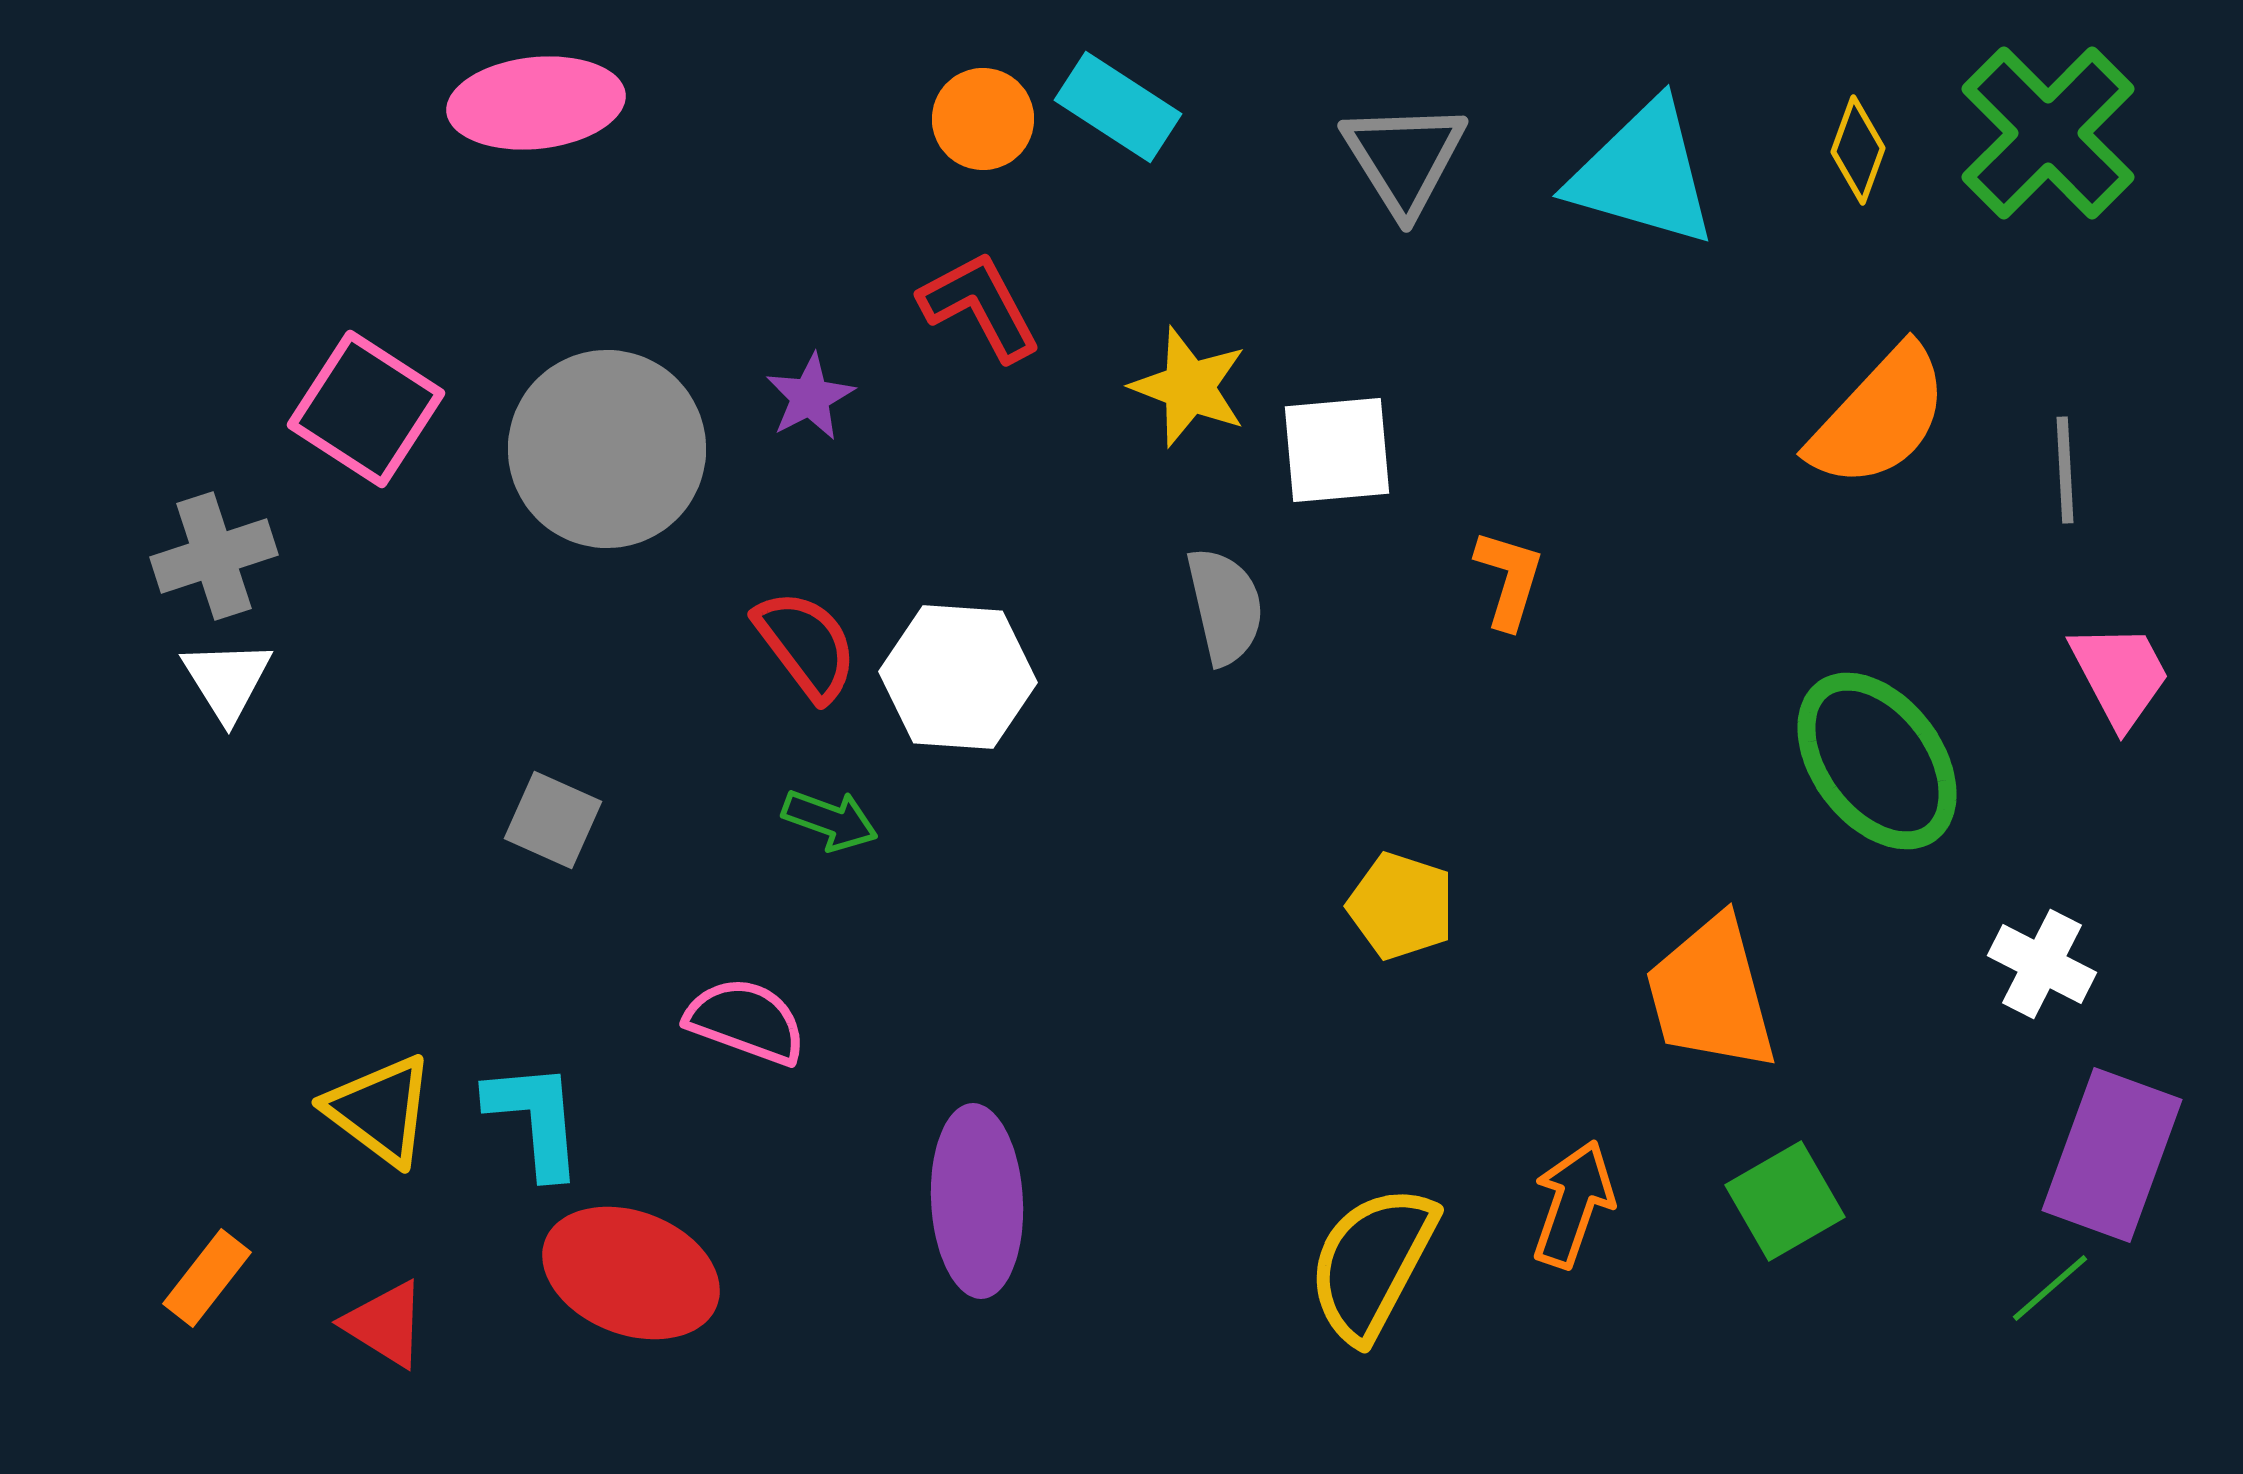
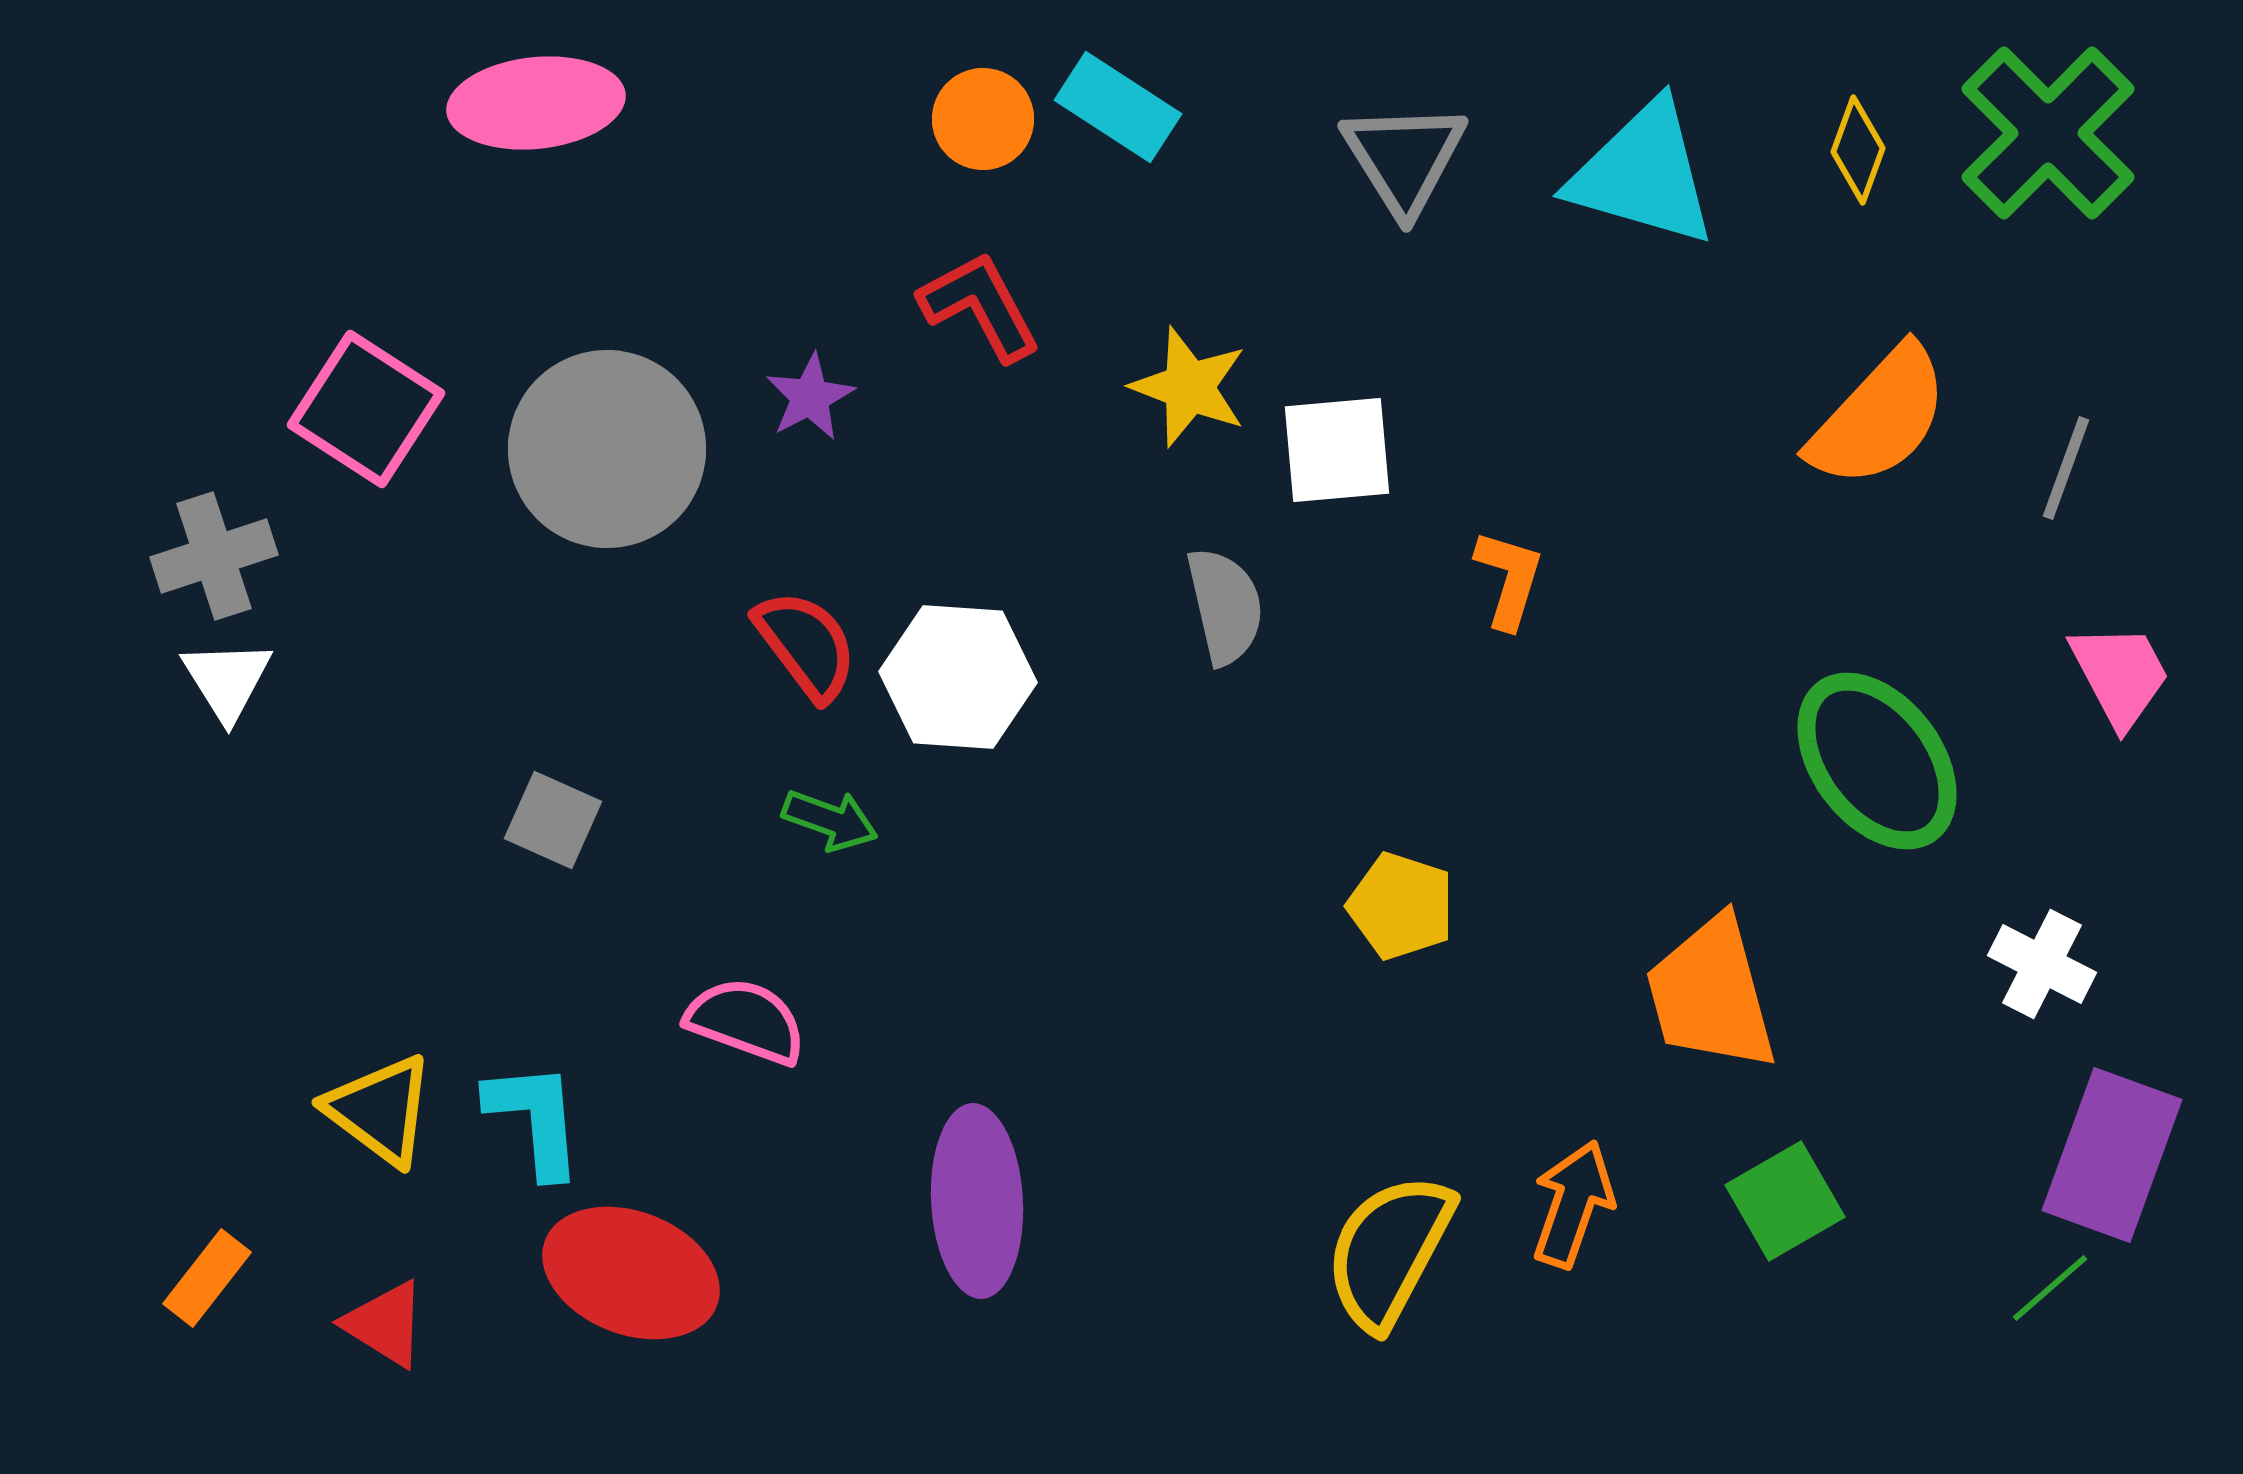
gray line: moved 1 px right, 2 px up; rotated 23 degrees clockwise
yellow semicircle: moved 17 px right, 12 px up
